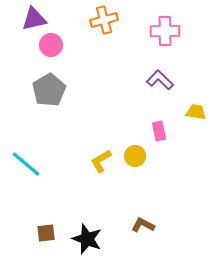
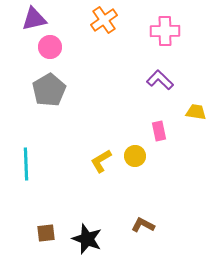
orange cross: rotated 20 degrees counterclockwise
pink circle: moved 1 px left, 2 px down
cyan line: rotated 48 degrees clockwise
